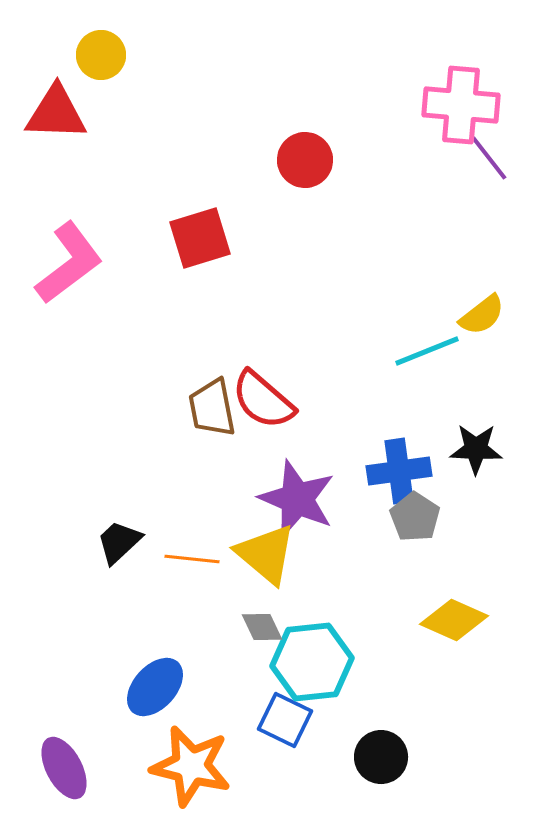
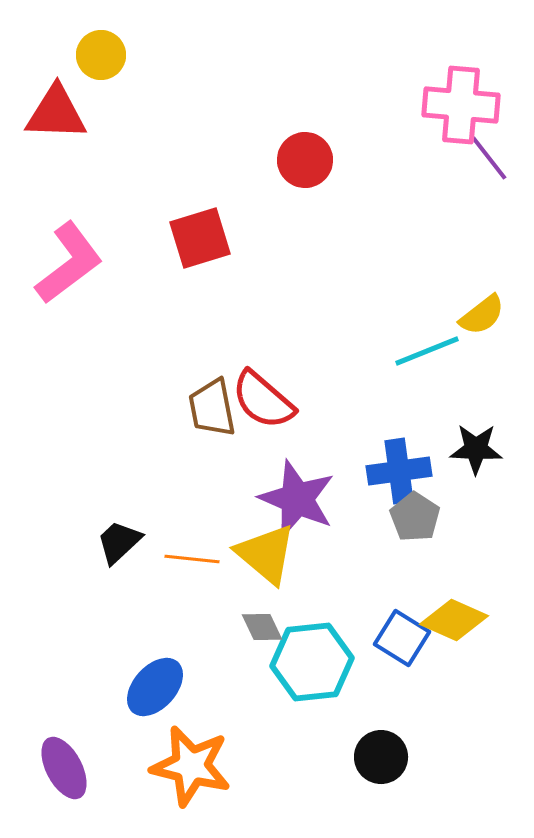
blue square: moved 117 px right, 82 px up; rotated 6 degrees clockwise
